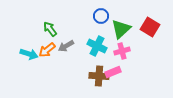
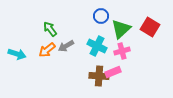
cyan arrow: moved 12 px left
